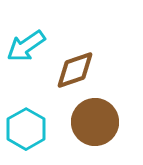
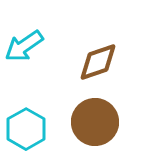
cyan arrow: moved 2 px left
brown diamond: moved 23 px right, 8 px up
